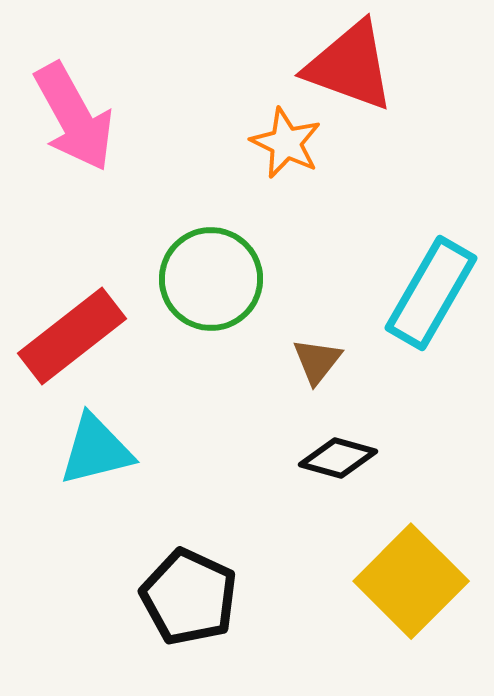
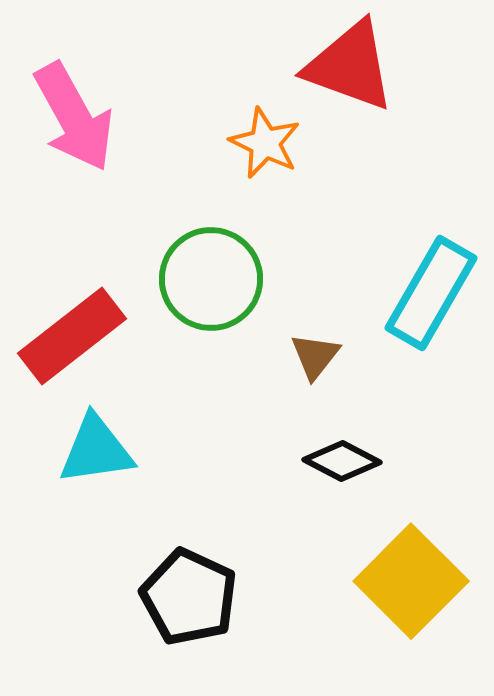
orange star: moved 21 px left
brown triangle: moved 2 px left, 5 px up
cyan triangle: rotated 6 degrees clockwise
black diamond: moved 4 px right, 3 px down; rotated 12 degrees clockwise
